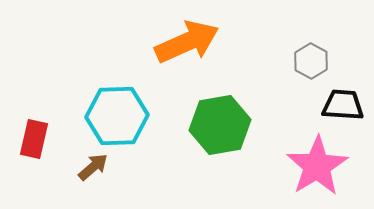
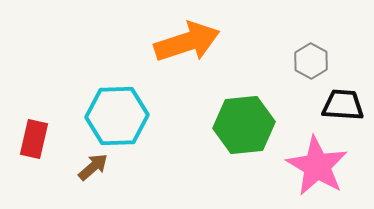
orange arrow: rotated 6 degrees clockwise
green hexagon: moved 24 px right; rotated 4 degrees clockwise
pink star: rotated 10 degrees counterclockwise
